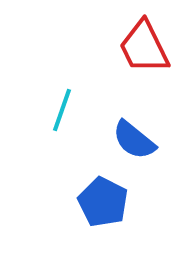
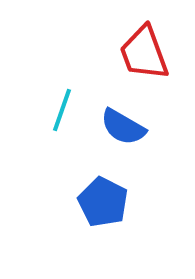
red trapezoid: moved 6 px down; rotated 6 degrees clockwise
blue semicircle: moved 11 px left, 13 px up; rotated 9 degrees counterclockwise
